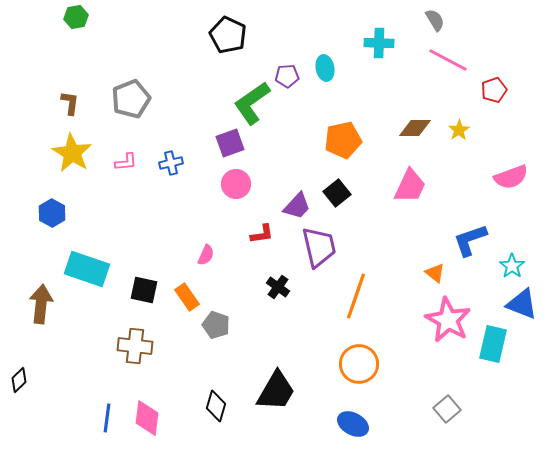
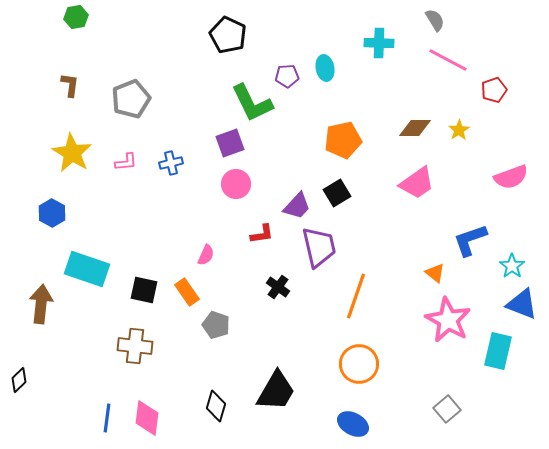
brown L-shape at (70, 103): moved 18 px up
green L-shape at (252, 103): rotated 81 degrees counterclockwise
pink trapezoid at (410, 186): moved 7 px right, 3 px up; rotated 30 degrees clockwise
black square at (337, 193): rotated 8 degrees clockwise
orange rectangle at (187, 297): moved 5 px up
cyan rectangle at (493, 344): moved 5 px right, 7 px down
